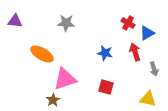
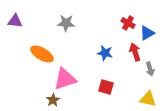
gray arrow: moved 4 px left
